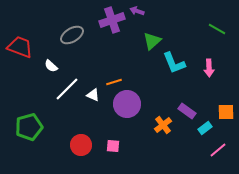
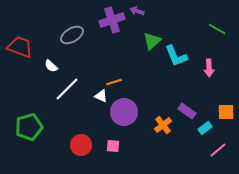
cyan L-shape: moved 2 px right, 7 px up
white triangle: moved 8 px right, 1 px down
purple circle: moved 3 px left, 8 px down
